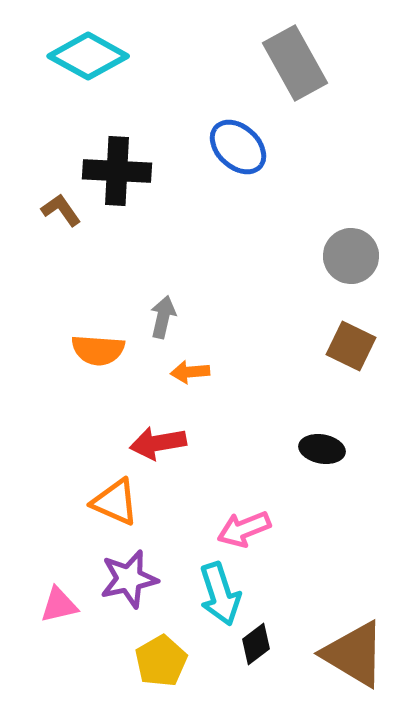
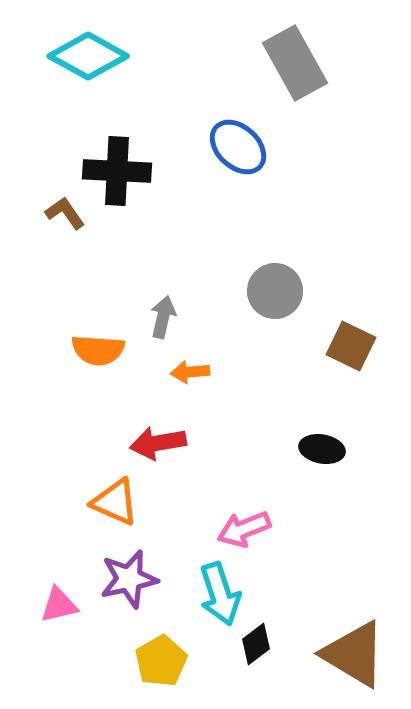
brown L-shape: moved 4 px right, 3 px down
gray circle: moved 76 px left, 35 px down
